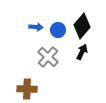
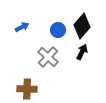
blue arrow: moved 14 px left; rotated 32 degrees counterclockwise
